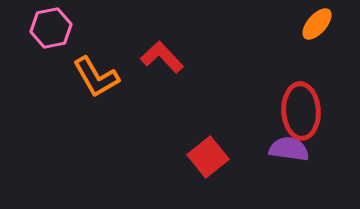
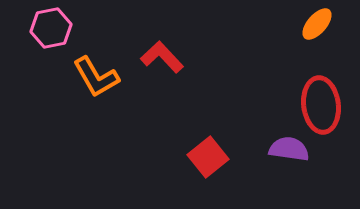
red ellipse: moved 20 px right, 6 px up; rotated 4 degrees counterclockwise
